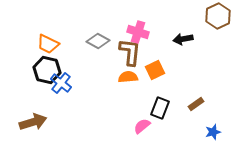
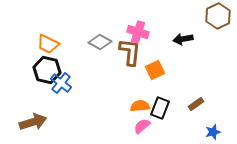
gray diamond: moved 2 px right, 1 px down
orange semicircle: moved 12 px right, 29 px down
